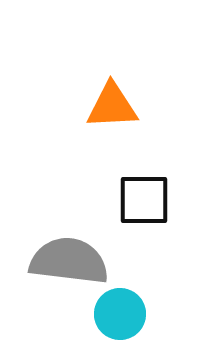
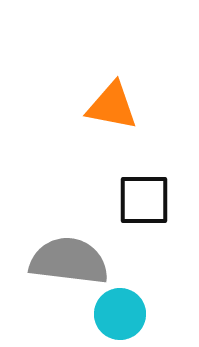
orange triangle: rotated 14 degrees clockwise
